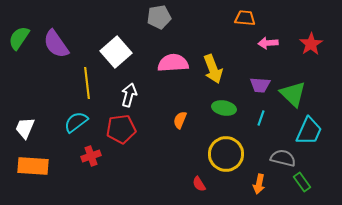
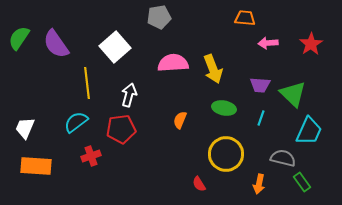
white square: moved 1 px left, 5 px up
orange rectangle: moved 3 px right
